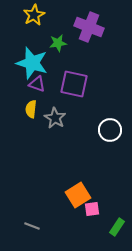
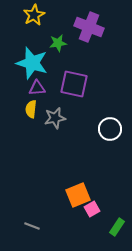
purple triangle: moved 4 px down; rotated 24 degrees counterclockwise
gray star: rotated 30 degrees clockwise
white circle: moved 1 px up
orange square: rotated 10 degrees clockwise
pink square: rotated 21 degrees counterclockwise
